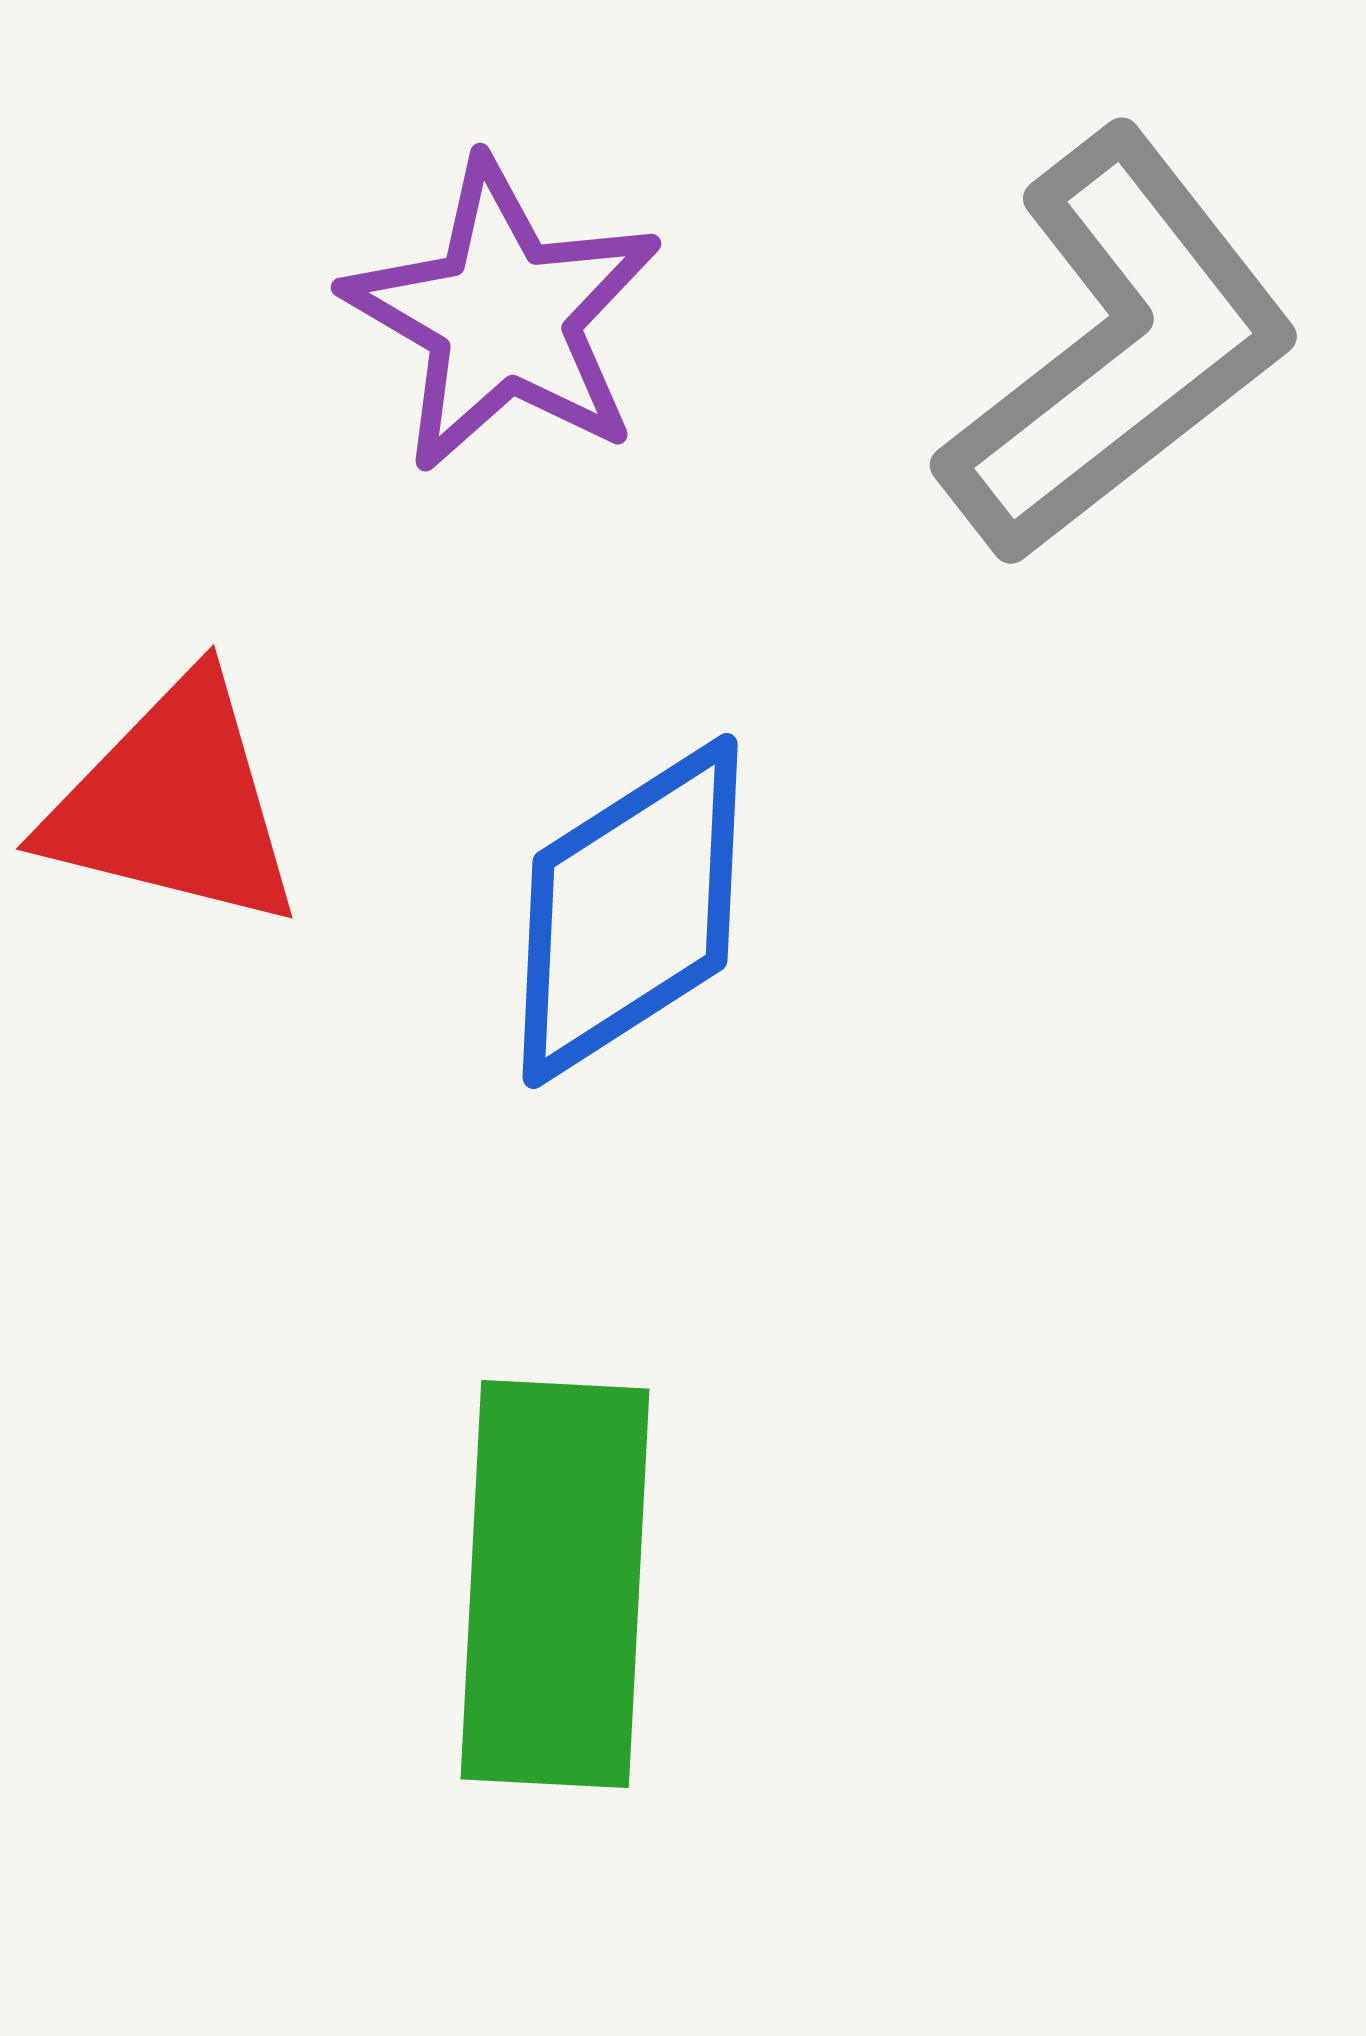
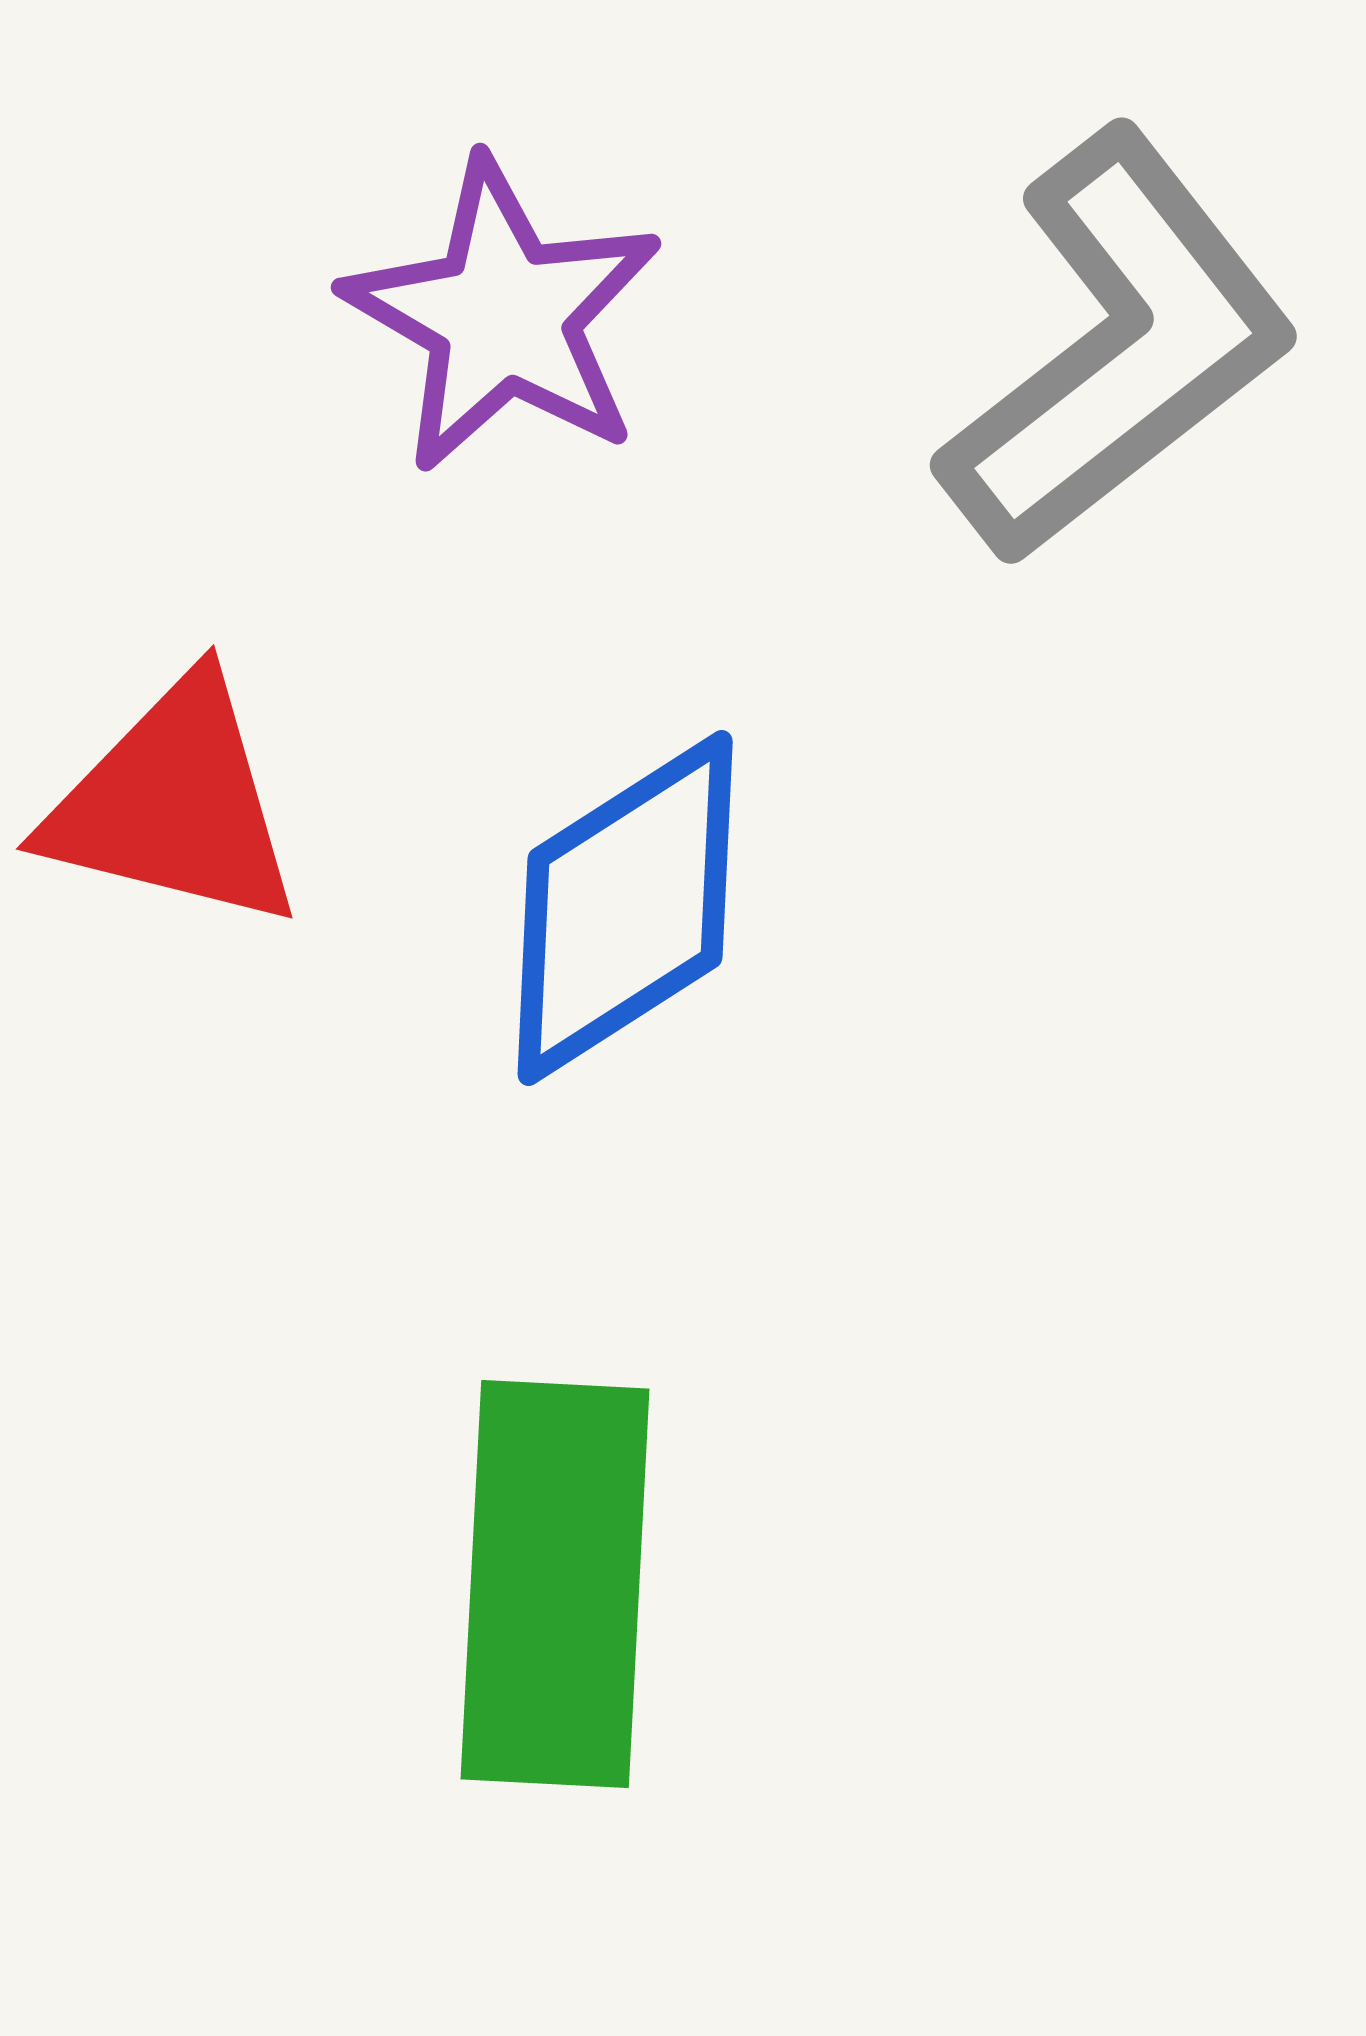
blue diamond: moved 5 px left, 3 px up
